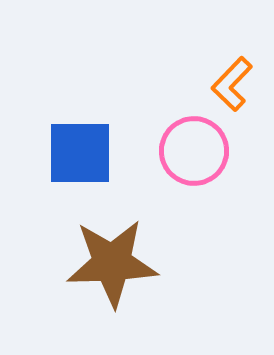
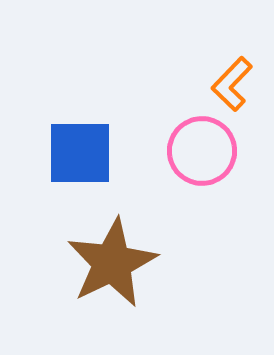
pink circle: moved 8 px right
brown star: rotated 24 degrees counterclockwise
